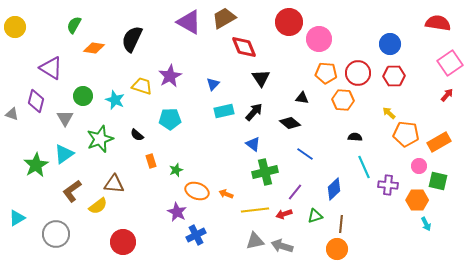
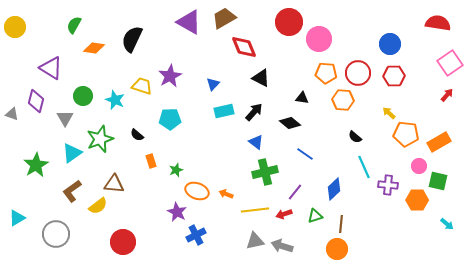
black triangle at (261, 78): rotated 30 degrees counterclockwise
black semicircle at (355, 137): rotated 144 degrees counterclockwise
blue triangle at (253, 144): moved 3 px right, 2 px up
cyan triangle at (64, 154): moved 8 px right, 1 px up
cyan arrow at (426, 224): moved 21 px right; rotated 24 degrees counterclockwise
